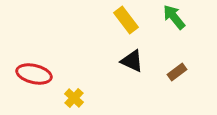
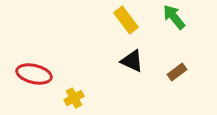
yellow cross: rotated 18 degrees clockwise
